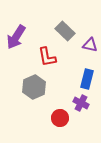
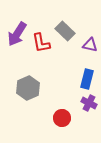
purple arrow: moved 1 px right, 3 px up
red L-shape: moved 6 px left, 14 px up
gray hexagon: moved 6 px left, 1 px down
purple cross: moved 8 px right
red circle: moved 2 px right
